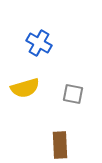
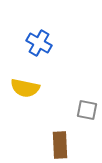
yellow semicircle: rotated 28 degrees clockwise
gray square: moved 14 px right, 16 px down
